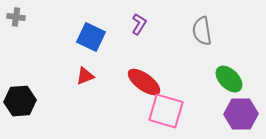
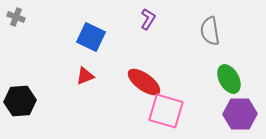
gray cross: rotated 12 degrees clockwise
purple L-shape: moved 9 px right, 5 px up
gray semicircle: moved 8 px right
green ellipse: rotated 16 degrees clockwise
purple hexagon: moved 1 px left
